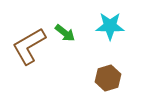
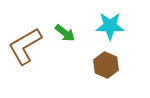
brown L-shape: moved 4 px left
brown hexagon: moved 2 px left, 13 px up; rotated 20 degrees counterclockwise
